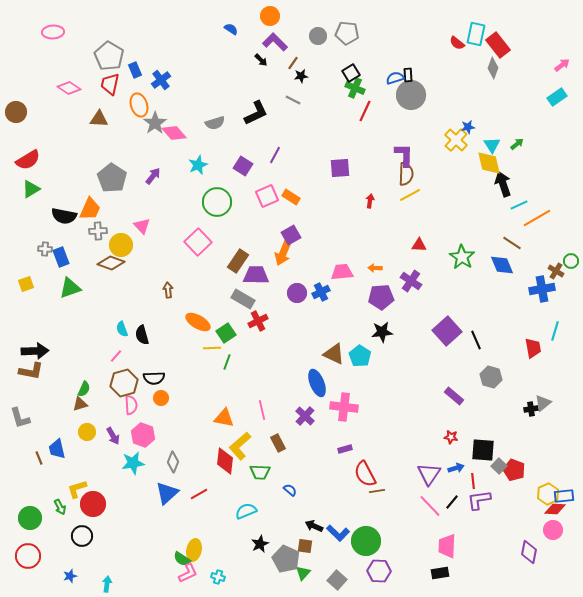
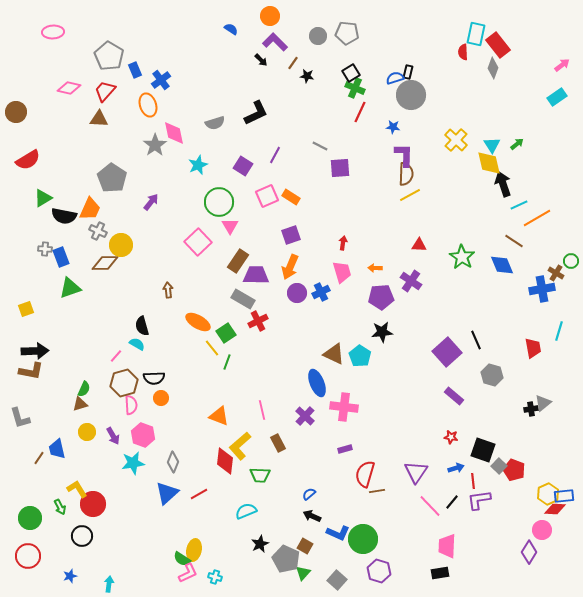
red semicircle at (457, 43): moved 6 px right, 9 px down; rotated 49 degrees clockwise
black rectangle at (408, 75): moved 3 px up; rotated 16 degrees clockwise
black star at (301, 76): moved 6 px right; rotated 16 degrees clockwise
red trapezoid at (110, 84): moved 5 px left, 7 px down; rotated 30 degrees clockwise
pink diamond at (69, 88): rotated 20 degrees counterclockwise
gray line at (293, 100): moved 27 px right, 46 px down
orange ellipse at (139, 105): moved 9 px right
red line at (365, 111): moved 5 px left, 1 px down
gray star at (155, 123): moved 22 px down
blue star at (468, 127): moved 75 px left; rotated 16 degrees clockwise
pink diamond at (174, 133): rotated 30 degrees clockwise
purple arrow at (153, 176): moved 2 px left, 26 px down
green triangle at (31, 189): moved 12 px right, 9 px down
red arrow at (370, 201): moved 27 px left, 42 px down
green circle at (217, 202): moved 2 px right
pink triangle at (142, 226): moved 88 px right; rotated 12 degrees clockwise
gray cross at (98, 231): rotated 30 degrees clockwise
purple square at (291, 235): rotated 12 degrees clockwise
brown line at (512, 243): moved 2 px right, 2 px up
orange arrow at (283, 253): moved 7 px right, 14 px down
brown diamond at (111, 263): moved 6 px left; rotated 20 degrees counterclockwise
brown cross at (556, 271): moved 2 px down
pink trapezoid at (342, 272): rotated 80 degrees clockwise
yellow square at (26, 284): moved 25 px down
cyan semicircle at (122, 329): moved 15 px right, 15 px down; rotated 140 degrees clockwise
purple square at (447, 331): moved 21 px down
cyan line at (555, 331): moved 4 px right
black semicircle at (142, 335): moved 9 px up
yellow line at (212, 348): rotated 54 degrees clockwise
gray hexagon at (491, 377): moved 1 px right, 2 px up
orange triangle at (224, 418): moved 5 px left, 2 px up; rotated 10 degrees clockwise
black square at (483, 450): rotated 15 degrees clockwise
brown line at (39, 458): rotated 56 degrees clockwise
green trapezoid at (260, 472): moved 3 px down
red semicircle at (365, 474): rotated 44 degrees clockwise
purple triangle at (429, 474): moved 13 px left, 2 px up
yellow L-shape at (77, 489): rotated 75 degrees clockwise
blue semicircle at (290, 490): moved 19 px right, 4 px down; rotated 80 degrees counterclockwise
black arrow at (314, 526): moved 2 px left, 10 px up
pink circle at (553, 530): moved 11 px left
blue L-shape at (338, 533): rotated 20 degrees counterclockwise
green circle at (366, 541): moved 3 px left, 2 px up
brown square at (305, 546): rotated 21 degrees clockwise
purple diamond at (529, 552): rotated 20 degrees clockwise
purple hexagon at (379, 571): rotated 15 degrees clockwise
cyan cross at (218, 577): moved 3 px left
cyan arrow at (107, 584): moved 2 px right
